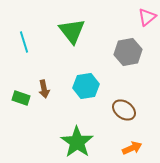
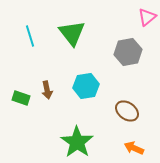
green triangle: moved 2 px down
cyan line: moved 6 px right, 6 px up
brown arrow: moved 3 px right, 1 px down
brown ellipse: moved 3 px right, 1 px down
orange arrow: moved 2 px right; rotated 132 degrees counterclockwise
